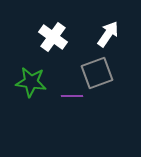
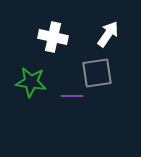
white cross: rotated 24 degrees counterclockwise
gray square: rotated 12 degrees clockwise
